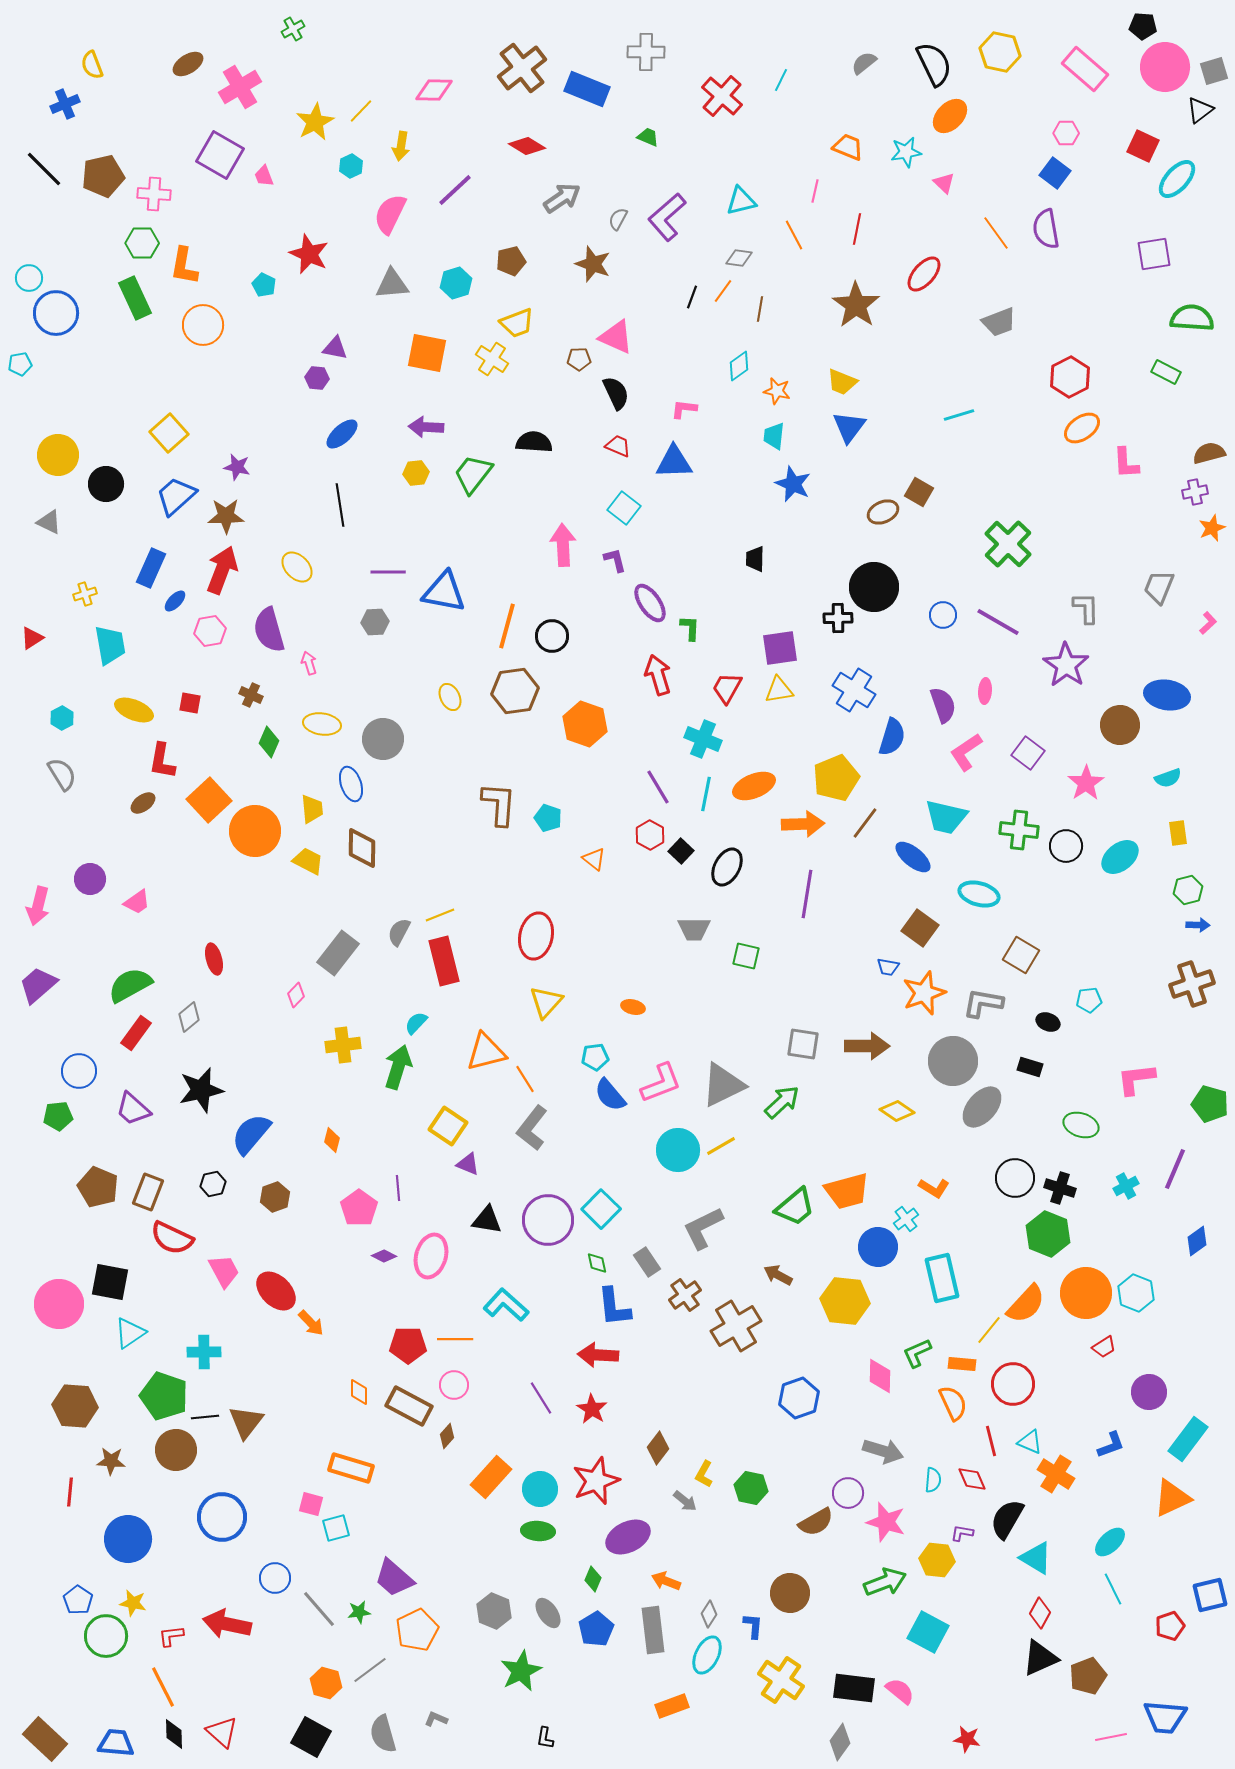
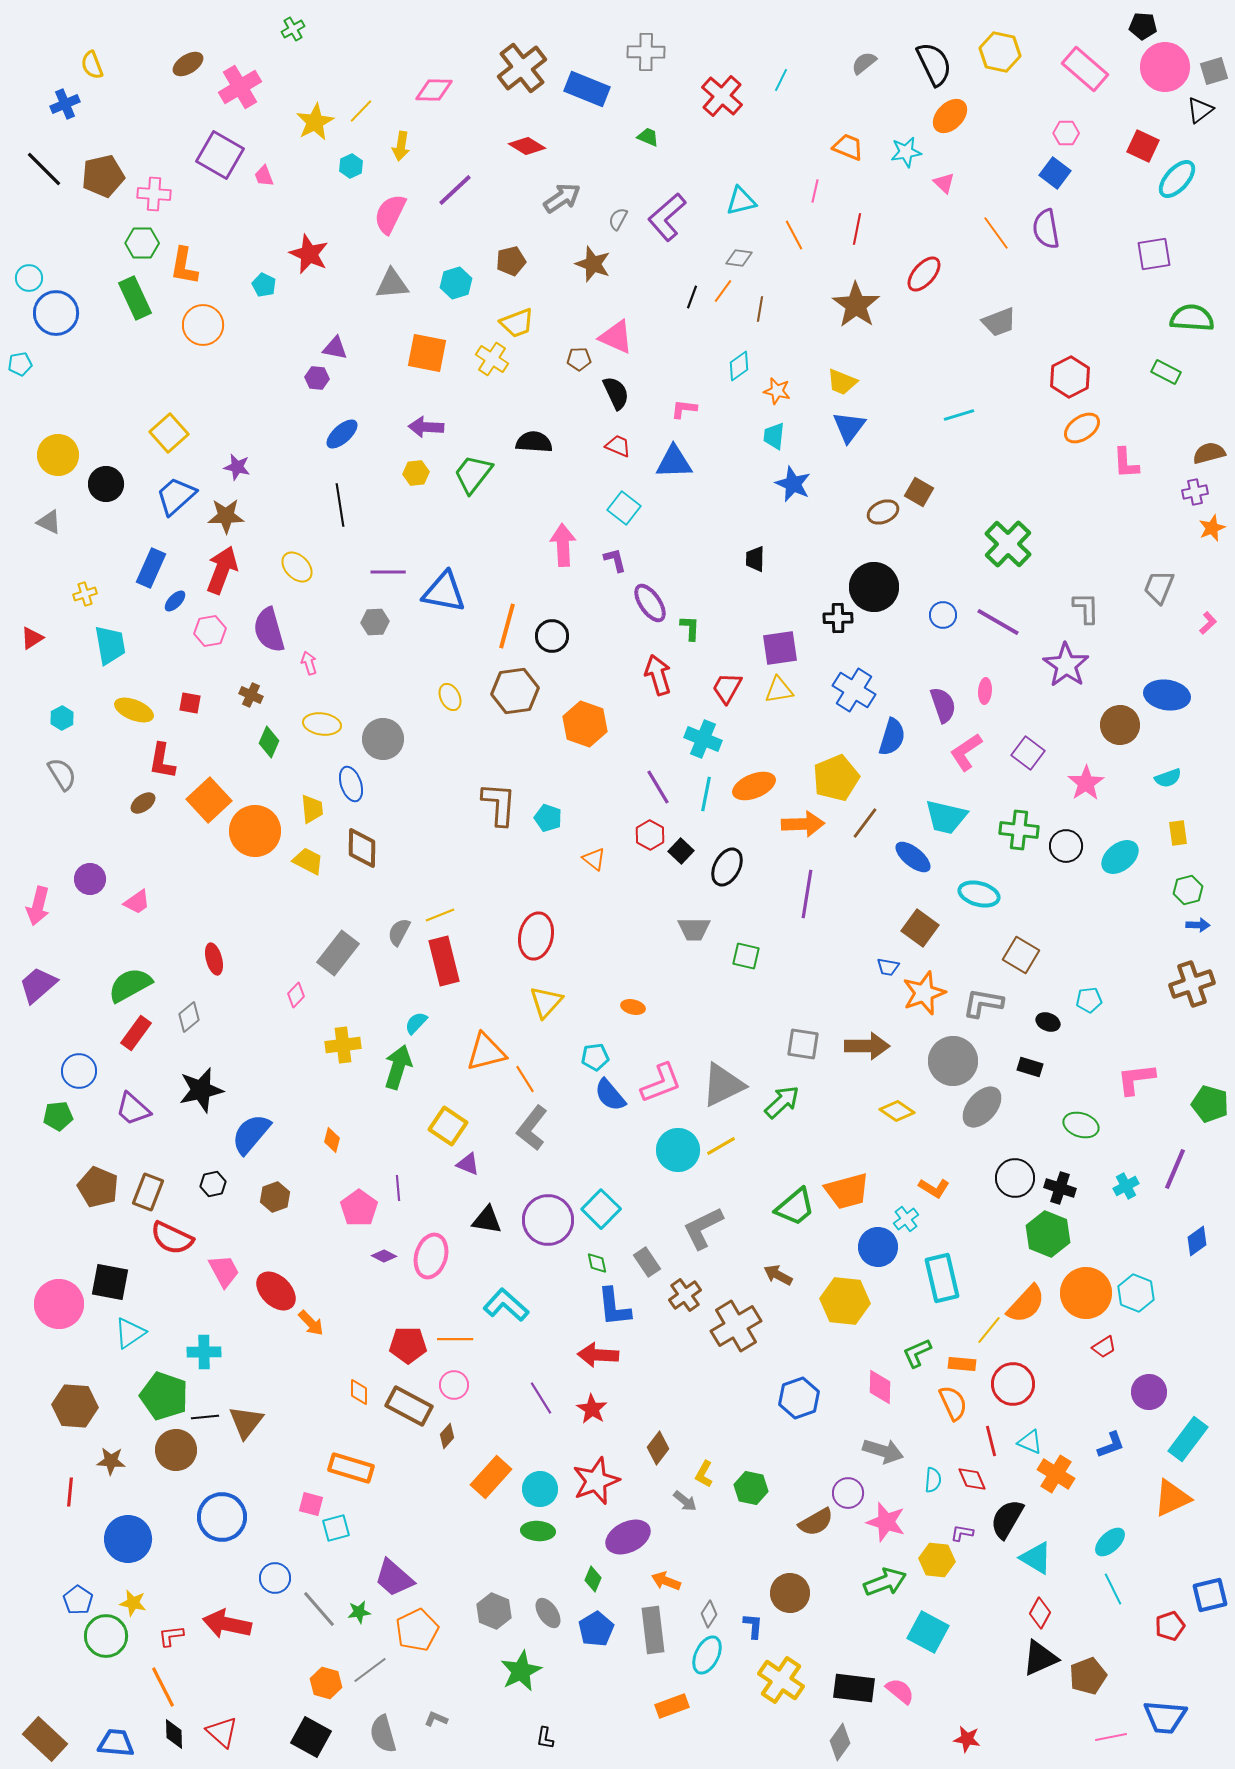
pink diamond at (880, 1376): moved 11 px down
